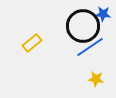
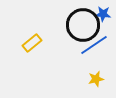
black circle: moved 1 px up
blue line: moved 4 px right, 2 px up
yellow star: rotated 21 degrees counterclockwise
